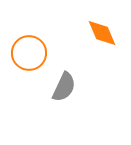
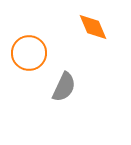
orange diamond: moved 9 px left, 6 px up
